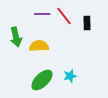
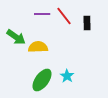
green arrow: rotated 42 degrees counterclockwise
yellow semicircle: moved 1 px left, 1 px down
cyan star: moved 3 px left; rotated 24 degrees counterclockwise
green ellipse: rotated 10 degrees counterclockwise
